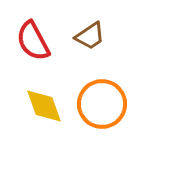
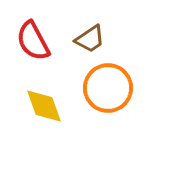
brown trapezoid: moved 3 px down
orange circle: moved 6 px right, 16 px up
